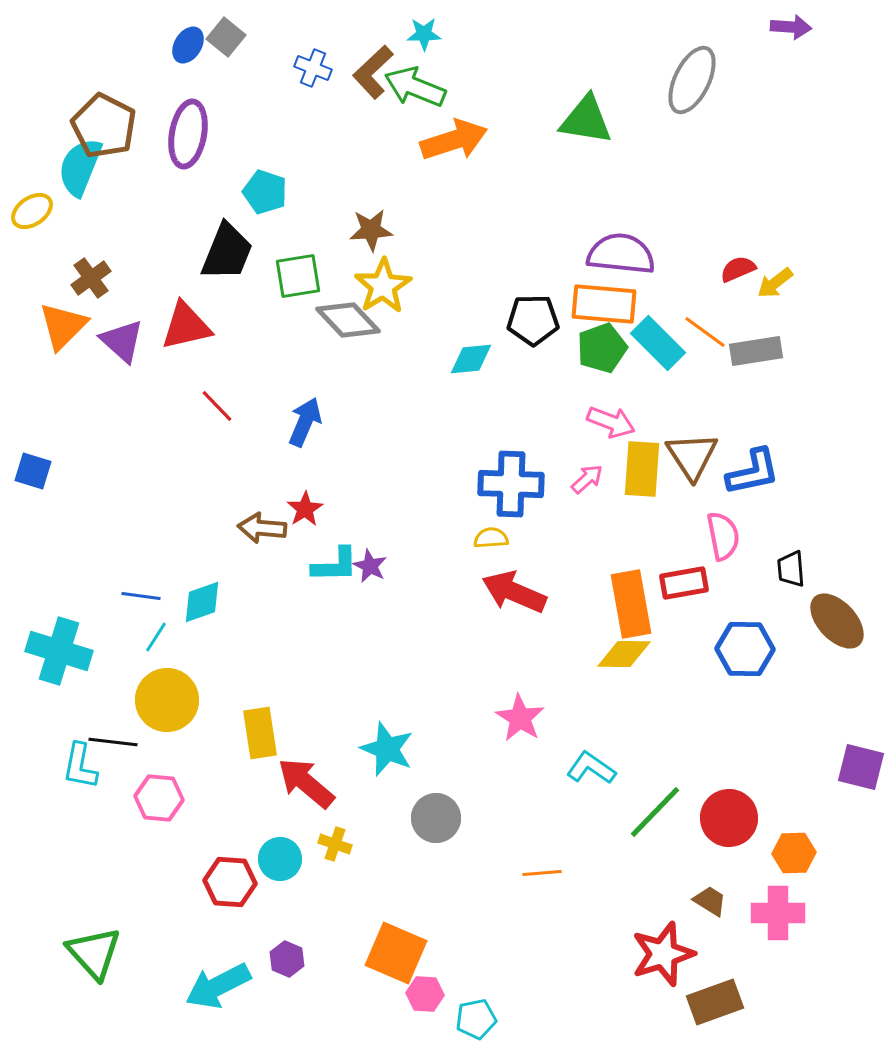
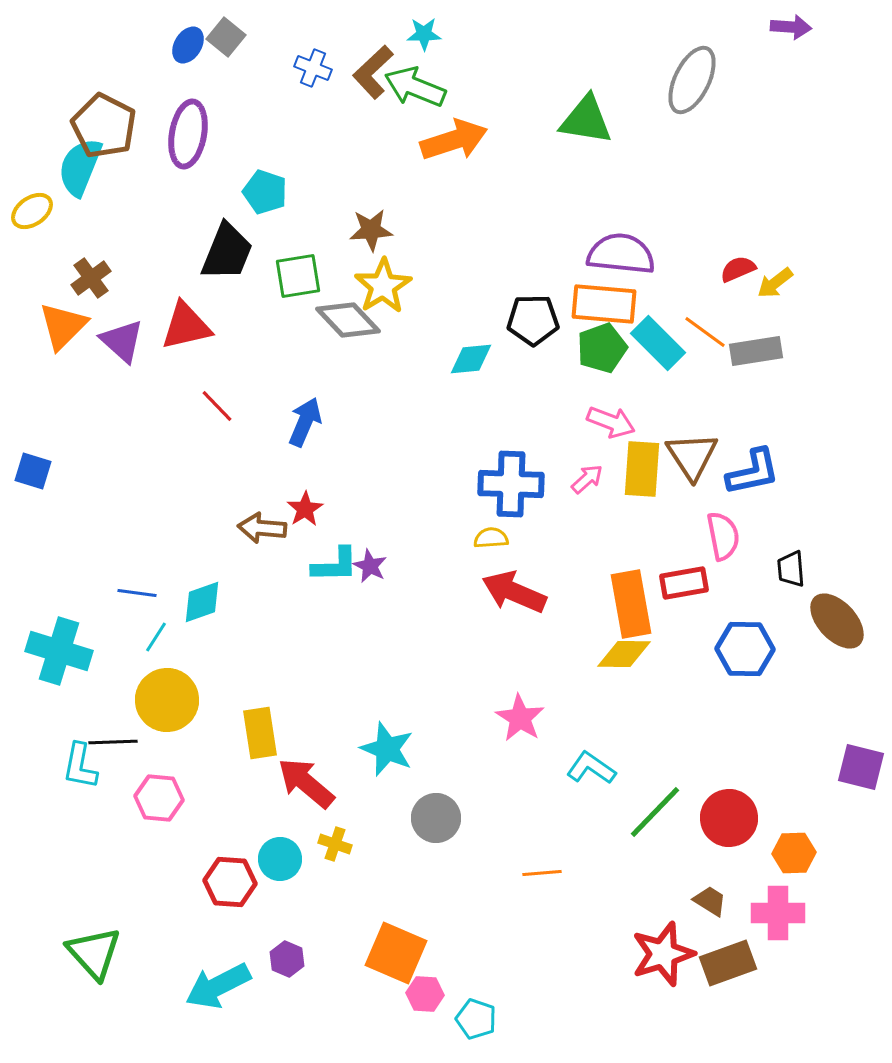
blue line at (141, 596): moved 4 px left, 3 px up
black line at (113, 742): rotated 9 degrees counterclockwise
brown rectangle at (715, 1002): moved 13 px right, 39 px up
cyan pentagon at (476, 1019): rotated 30 degrees clockwise
